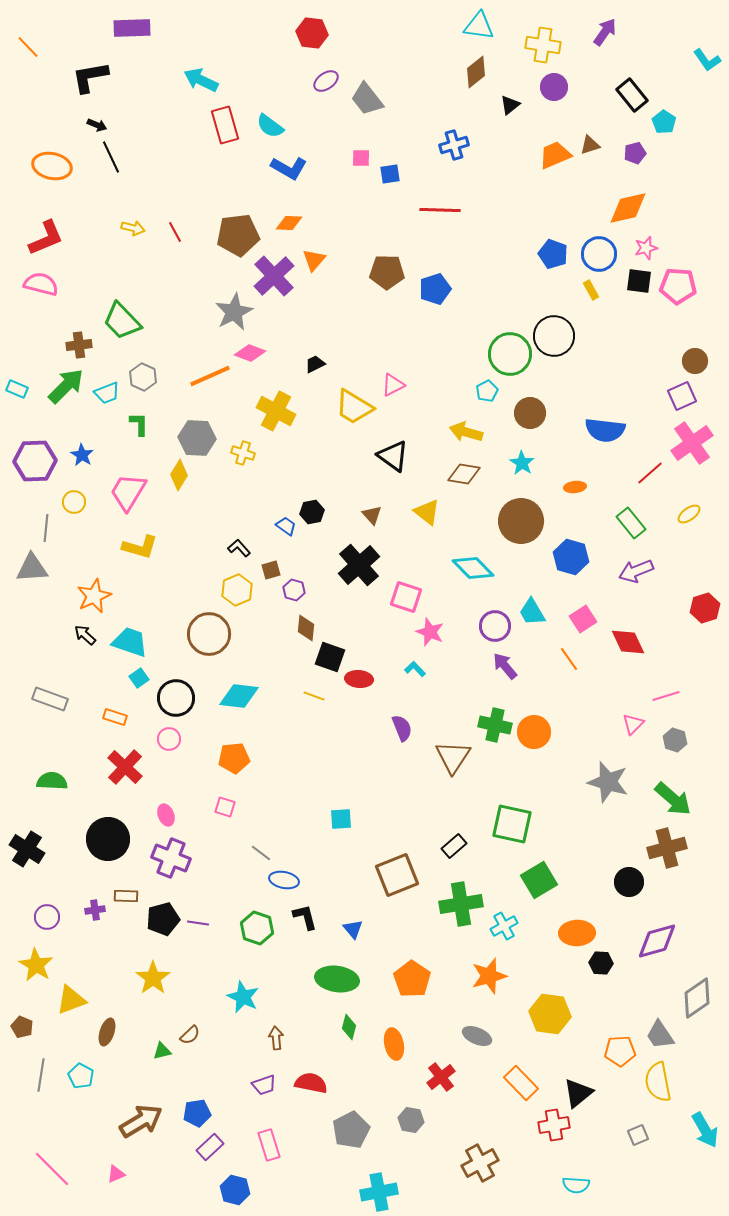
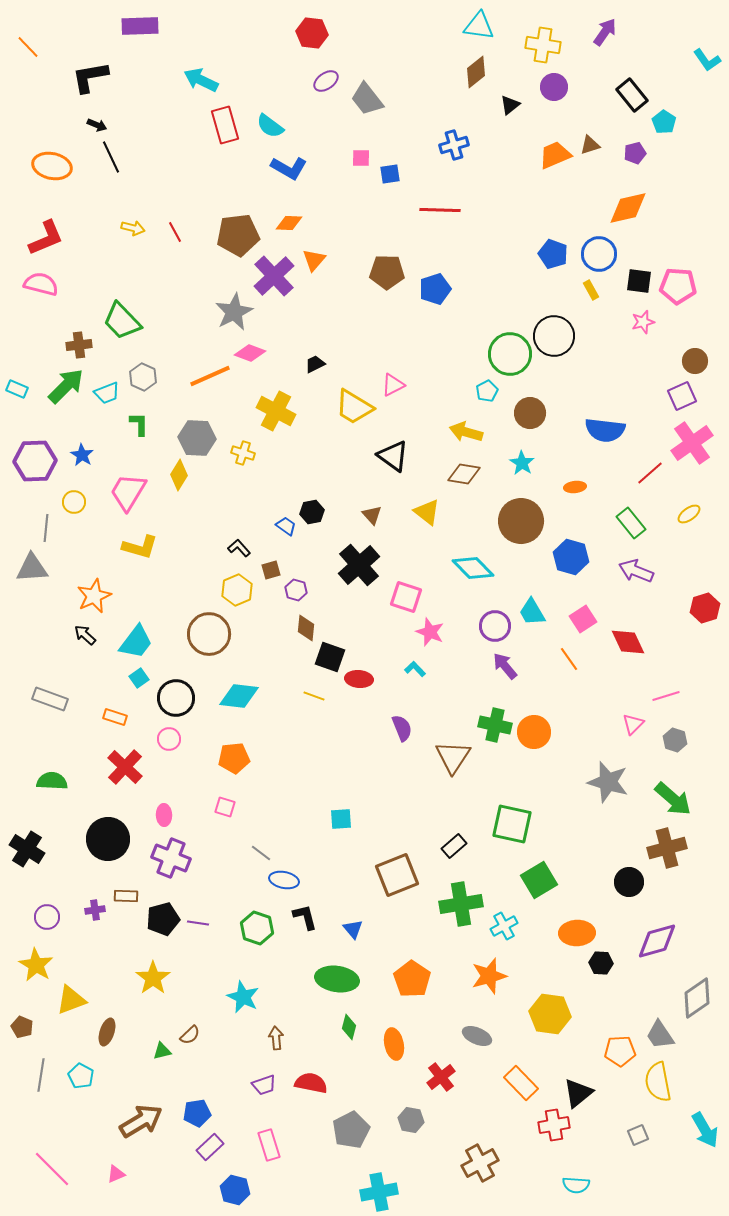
purple rectangle at (132, 28): moved 8 px right, 2 px up
pink star at (646, 248): moved 3 px left, 74 px down
purple arrow at (636, 571): rotated 44 degrees clockwise
purple hexagon at (294, 590): moved 2 px right
cyan trapezoid at (130, 642): moved 6 px right; rotated 108 degrees clockwise
pink ellipse at (166, 815): moved 2 px left; rotated 20 degrees clockwise
